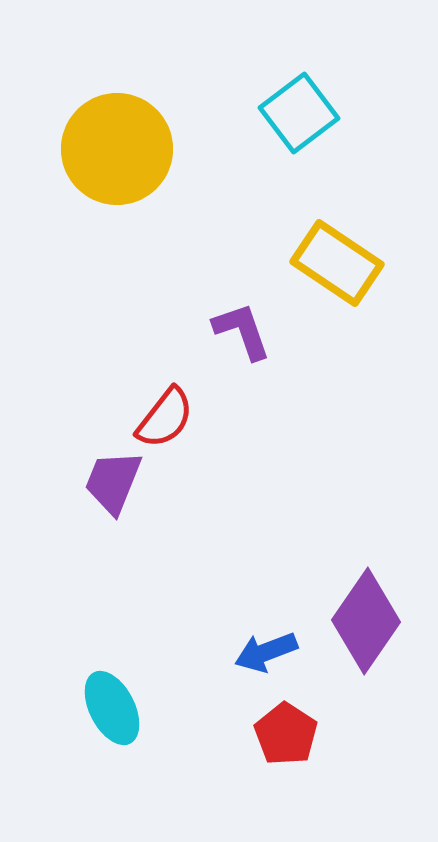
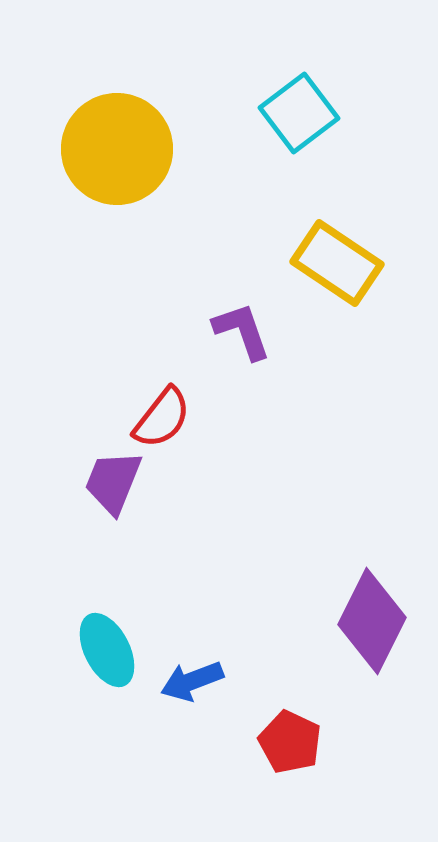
red semicircle: moved 3 px left
purple diamond: moved 6 px right; rotated 8 degrees counterclockwise
blue arrow: moved 74 px left, 29 px down
cyan ellipse: moved 5 px left, 58 px up
red pentagon: moved 4 px right, 8 px down; rotated 8 degrees counterclockwise
